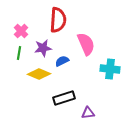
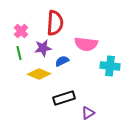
red semicircle: moved 3 px left, 3 px down
pink semicircle: rotated 120 degrees clockwise
green line: rotated 24 degrees counterclockwise
cyan cross: moved 3 px up
purple triangle: rotated 24 degrees counterclockwise
